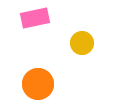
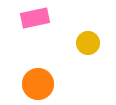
yellow circle: moved 6 px right
